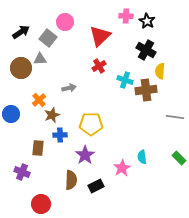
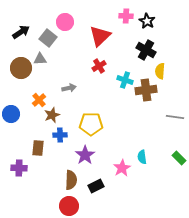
purple cross: moved 3 px left, 4 px up; rotated 21 degrees counterclockwise
red circle: moved 28 px right, 2 px down
